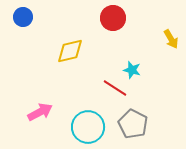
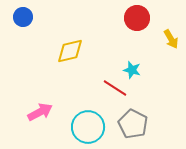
red circle: moved 24 px right
